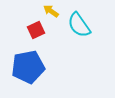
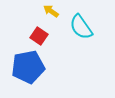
cyan semicircle: moved 2 px right, 2 px down
red square: moved 3 px right, 6 px down; rotated 30 degrees counterclockwise
